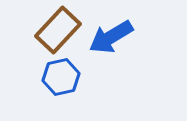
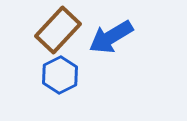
blue hexagon: moved 1 px left, 2 px up; rotated 15 degrees counterclockwise
